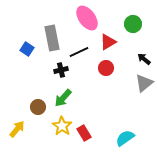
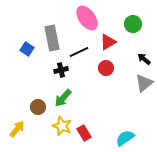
yellow star: rotated 12 degrees counterclockwise
